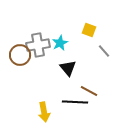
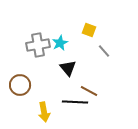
brown circle: moved 30 px down
